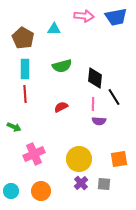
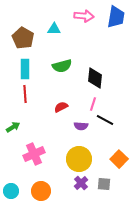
blue trapezoid: rotated 70 degrees counterclockwise
black line: moved 9 px left, 23 px down; rotated 30 degrees counterclockwise
pink line: rotated 16 degrees clockwise
purple semicircle: moved 18 px left, 5 px down
green arrow: moved 1 px left; rotated 56 degrees counterclockwise
orange square: rotated 36 degrees counterclockwise
